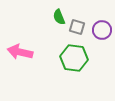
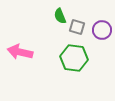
green semicircle: moved 1 px right, 1 px up
